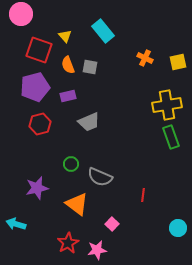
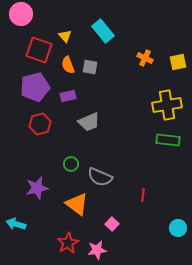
green rectangle: moved 3 px left, 3 px down; rotated 65 degrees counterclockwise
